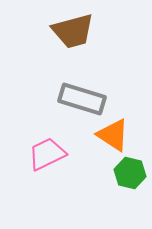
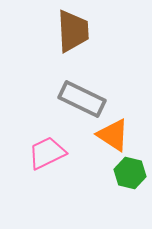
brown trapezoid: rotated 78 degrees counterclockwise
gray rectangle: rotated 9 degrees clockwise
pink trapezoid: moved 1 px up
